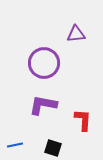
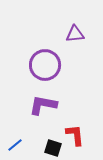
purple triangle: moved 1 px left
purple circle: moved 1 px right, 2 px down
red L-shape: moved 8 px left, 15 px down; rotated 10 degrees counterclockwise
blue line: rotated 28 degrees counterclockwise
